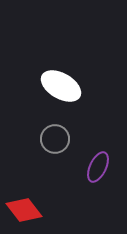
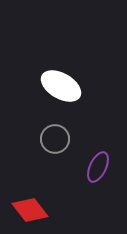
red diamond: moved 6 px right
